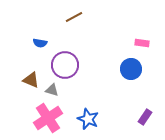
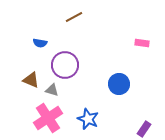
blue circle: moved 12 px left, 15 px down
purple rectangle: moved 1 px left, 12 px down
